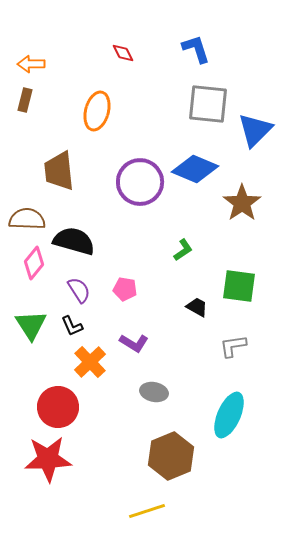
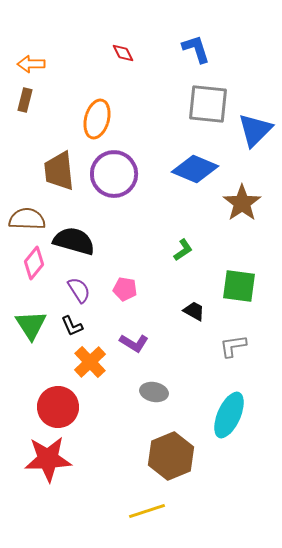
orange ellipse: moved 8 px down
purple circle: moved 26 px left, 8 px up
black trapezoid: moved 3 px left, 4 px down
